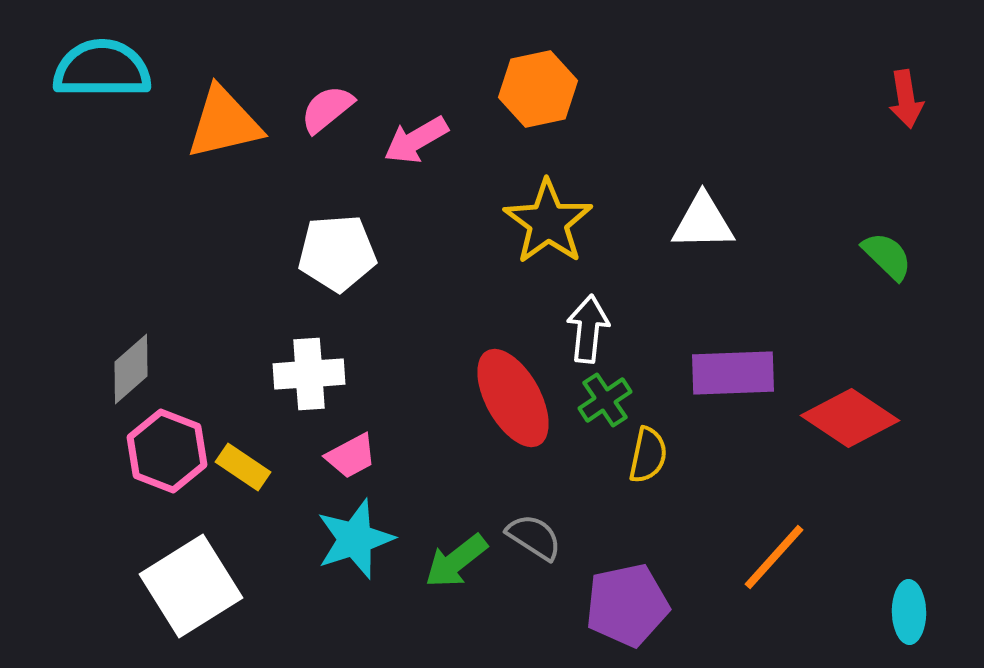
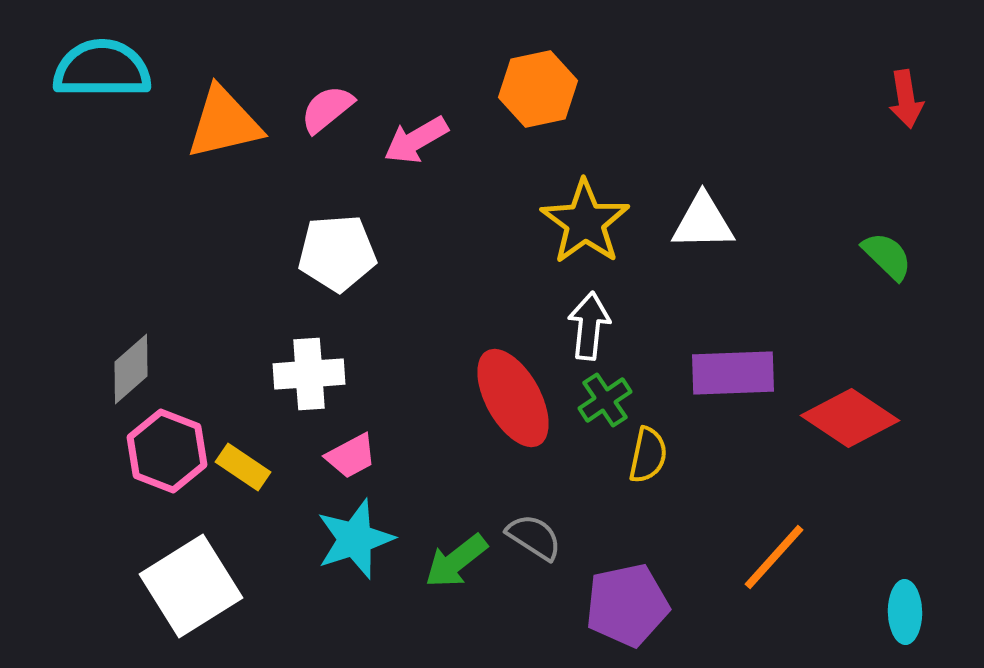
yellow star: moved 37 px right
white arrow: moved 1 px right, 3 px up
cyan ellipse: moved 4 px left
